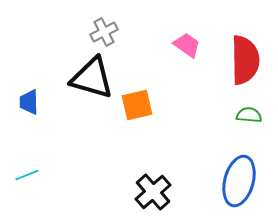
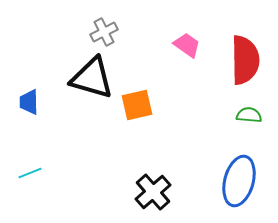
cyan line: moved 3 px right, 2 px up
